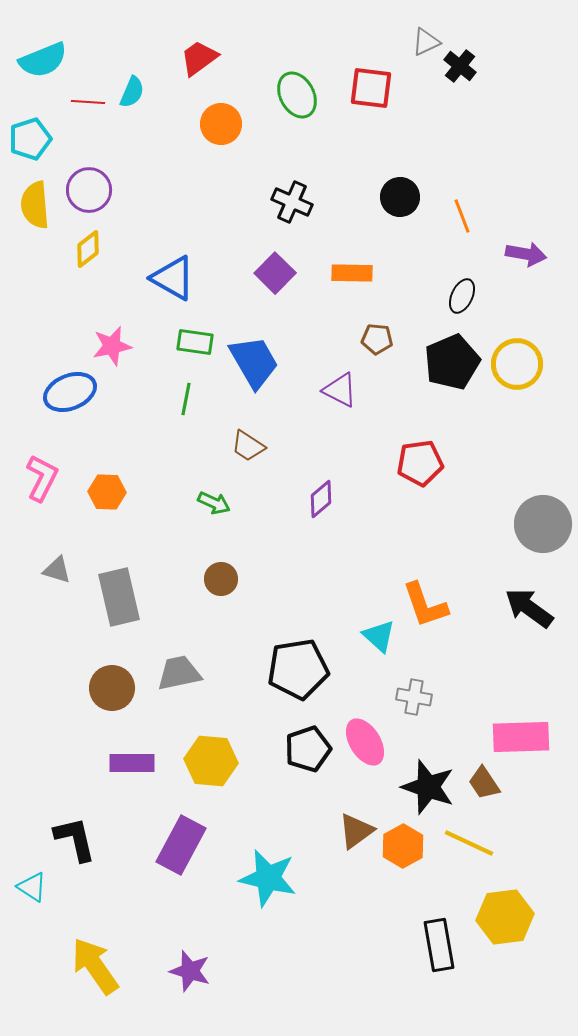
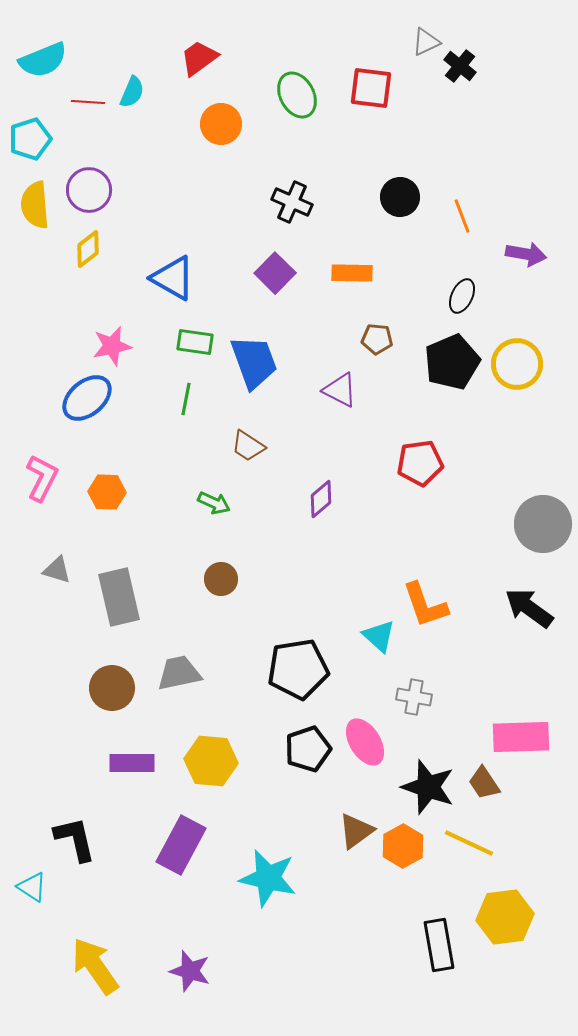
blue trapezoid at (254, 362): rotated 10 degrees clockwise
blue ellipse at (70, 392): moved 17 px right, 6 px down; rotated 18 degrees counterclockwise
